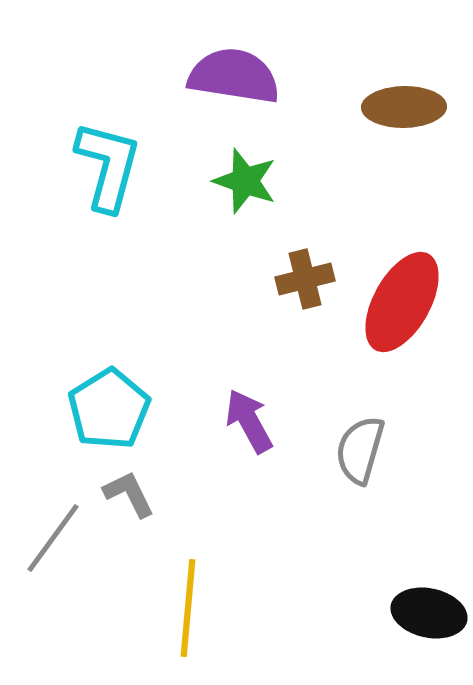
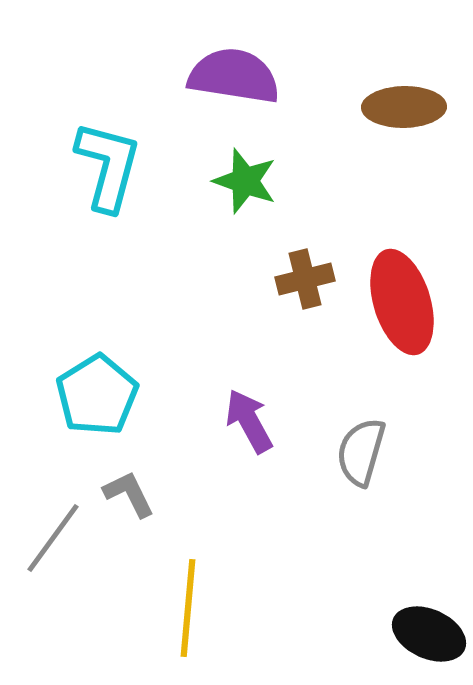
red ellipse: rotated 46 degrees counterclockwise
cyan pentagon: moved 12 px left, 14 px up
gray semicircle: moved 1 px right, 2 px down
black ellipse: moved 21 px down; rotated 12 degrees clockwise
